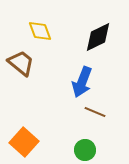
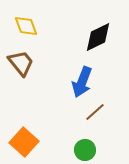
yellow diamond: moved 14 px left, 5 px up
brown trapezoid: rotated 12 degrees clockwise
brown line: rotated 65 degrees counterclockwise
